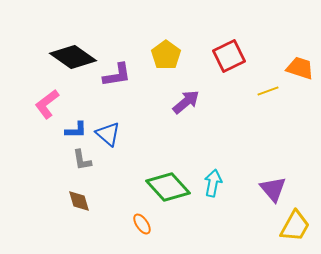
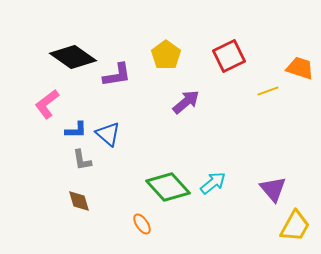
cyan arrow: rotated 40 degrees clockwise
